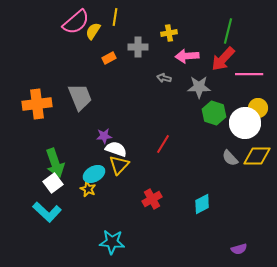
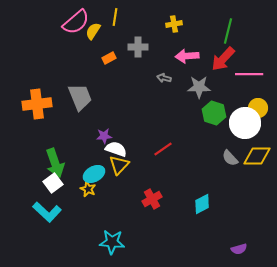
yellow cross: moved 5 px right, 9 px up
red line: moved 5 px down; rotated 24 degrees clockwise
